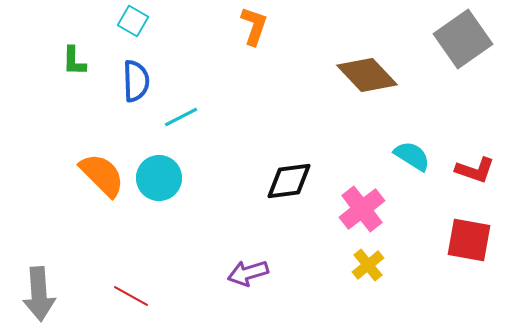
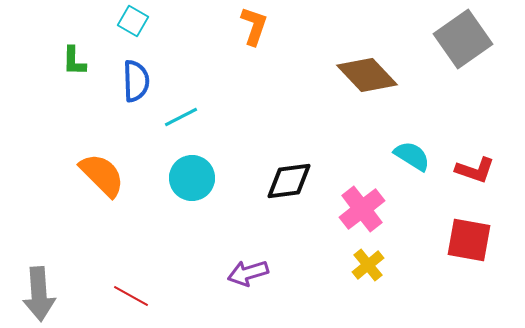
cyan circle: moved 33 px right
